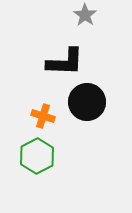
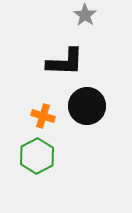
black circle: moved 4 px down
